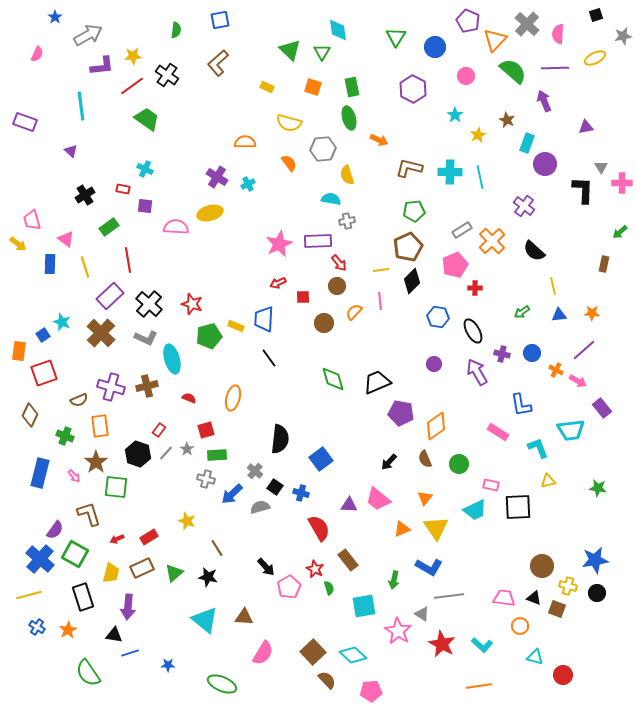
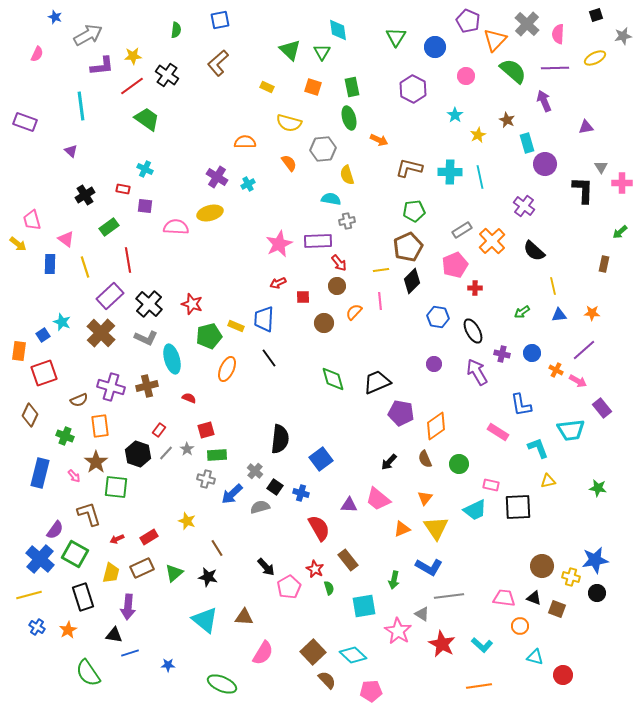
blue star at (55, 17): rotated 16 degrees counterclockwise
cyan rectangle at (527, 143): rotated 36 degrees counterclockwise
orange ellipse at (233, 398): moved 6 px left, 29 px up; rotated 10 degrees clockwise
yellow cross at (568, 586): moved 3 px right, 9 px up
